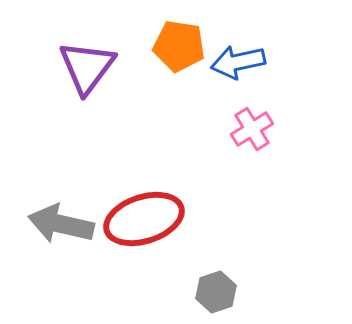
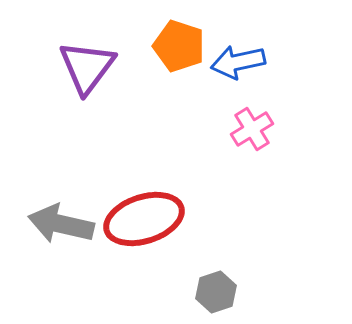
orange pentagon: rotated 9 degrees clockwise
